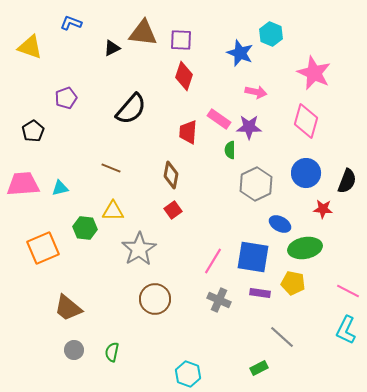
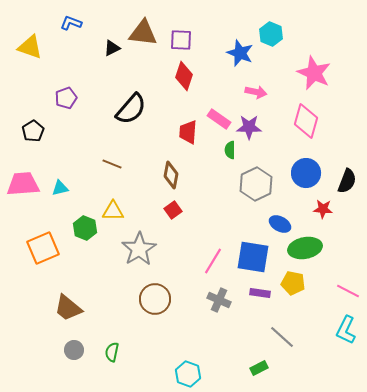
brown line at (111, 168): moved 1 px right, 4 px up
green hexagon at (85, 228): rotated 15 degrees clockwise
